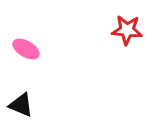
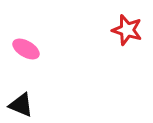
red star: rotated 12 degrees clockwise
